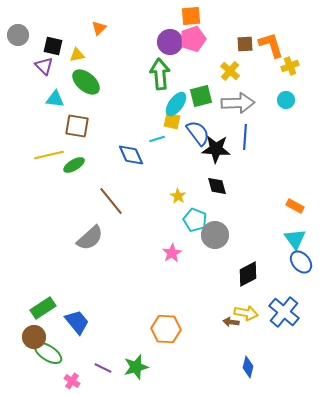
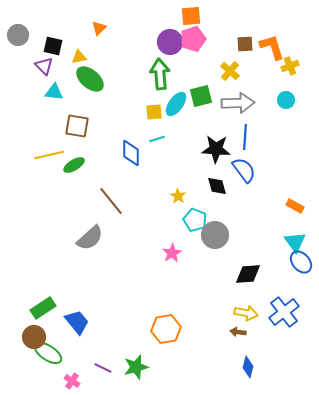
orange L-shape at (271, 45): moved 1 px right, 2 px down
yellow triangle at (77, 55): moved 2 px right, 2 px down
green ellipse at (86, 82): moved 4 px right, 3 px up
cyan triangle at (55, 99): moved 1 px left, 7 px up
yellow square at (172, 121): moved 18 px left, 9 px up; rotated 18 degrees counterclockwise
blue semicircle at (198, 133): moved 46 px right, 37 px down
blue diamond at (131, 155): moved 2 px up; rotated 24 degrees clockwise
cyan triangle at (295, 239): moved 3 px down
black diamond at (248, 274): rotated 24 degrees clockwise
blue cross at (284, 312): rotated 12 degrees clockwise
brown arrow at (231, 322): moved 7 px right, 10 px down
orange hexagon at (166, 329): rotated 12 degrees counterclockwise
